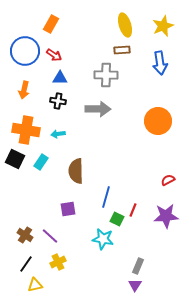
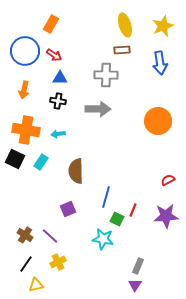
purple square: rotated 14 degrees counterclockwise
yellow triangle: moved 1 px right
